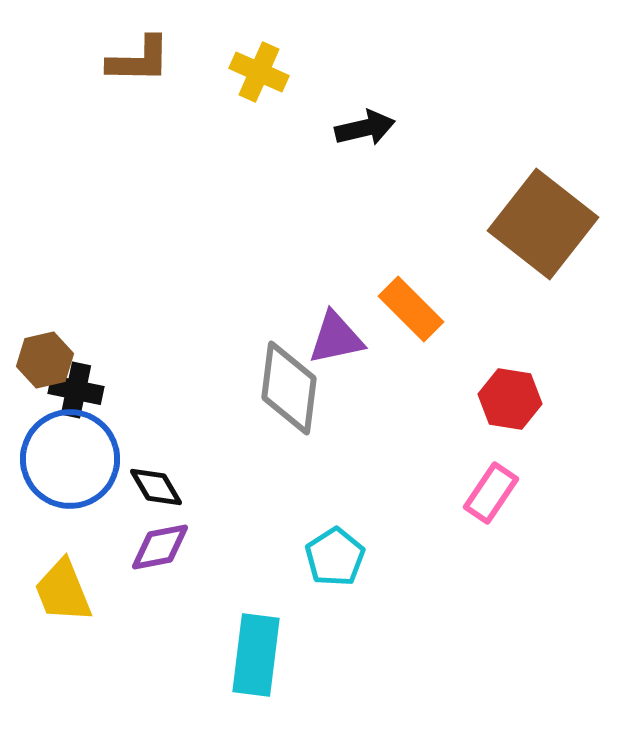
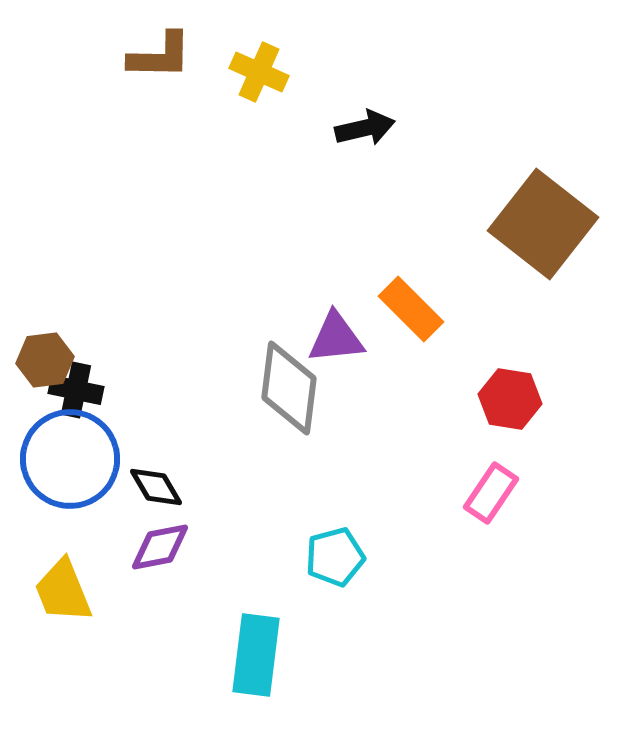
brown L-shape: moved 21 px right, 4 px up
purple triangle: rotated 6 degrees clockwise
brown hexagon: rotated 6 degrees clockwise
cyan pentagon: rotated 18 degrees clockwise
